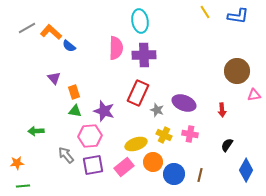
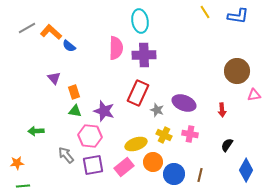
pink hexagon: rotated 10 degrees clockwise
